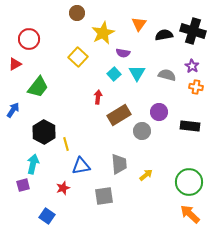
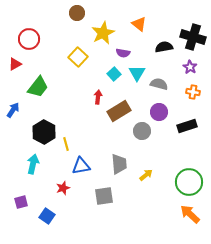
orange triangle: rotated 28 degrees counterclockwise
black cross: moved 6 px down
black semicircle: moved 12 px down
purple star: moved 2 px left, 1 px down
gray semicircle: moved 8 px left, 9 px down
orange cross: moved 3 px left, 5 px down
brown rectangle: moved 4 px up
black rectangle: moved 3 px left; rotated 24 degrees counterclockwise
purple square: moved 2 px left, 17 px down
